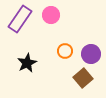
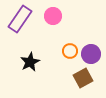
pink circle: moved 2 px right, 1 px down
orange circle: moved 5 px right
black star: moved 3 px right, 1 px up
brown square: rotated 12 degrees clockwise
